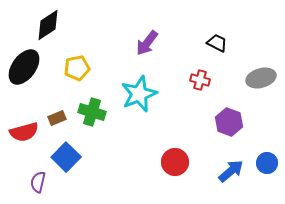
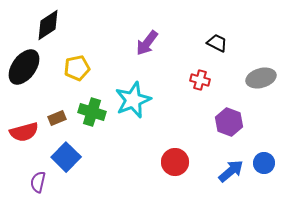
cyan star: moved 6 px left, 6 px down
blue circle: moved 3 px left
